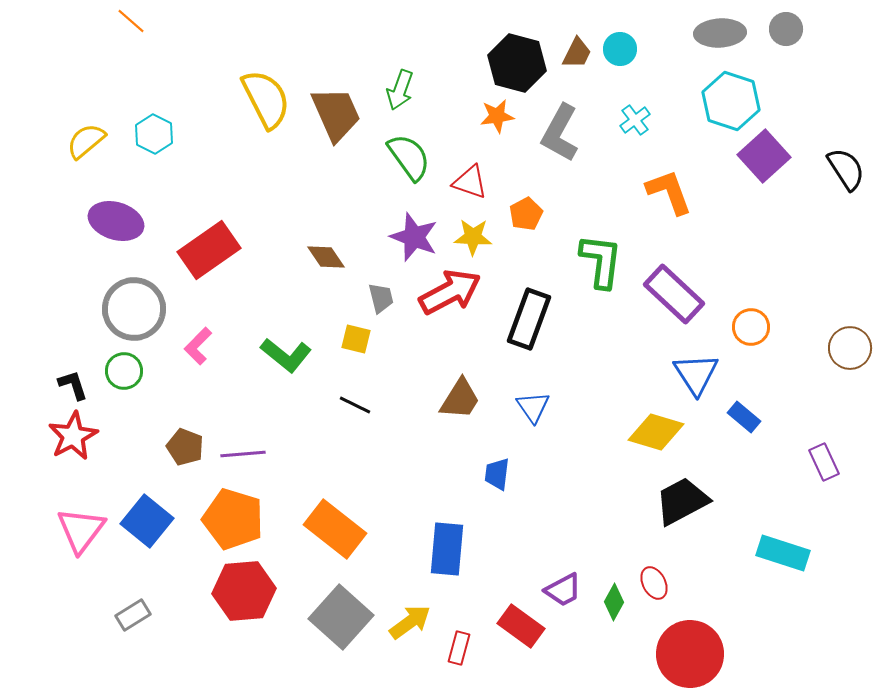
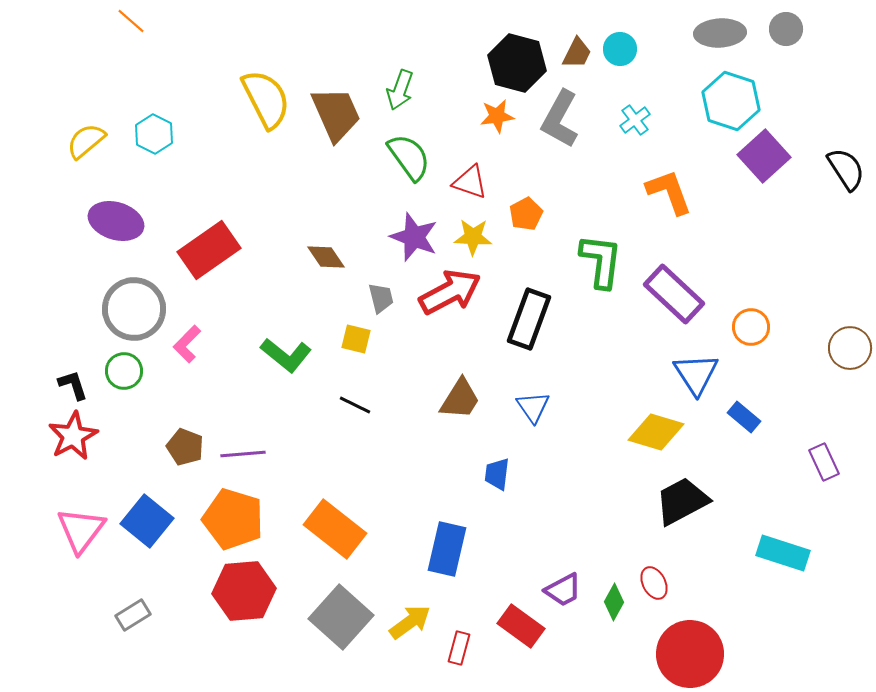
gray L-shape at (560, 133): moved 14 px up
pink L-shape at (198, 346): moved 11 px left, 2 px up
blue rectangle at (447, 549): rotated 8 degrees clockwise
